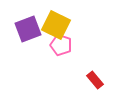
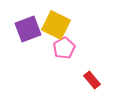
pink pentagon: moved 3 px right, 3 px down; rotated 25 degrees clockwise
red rectangle: moved 3 px left
